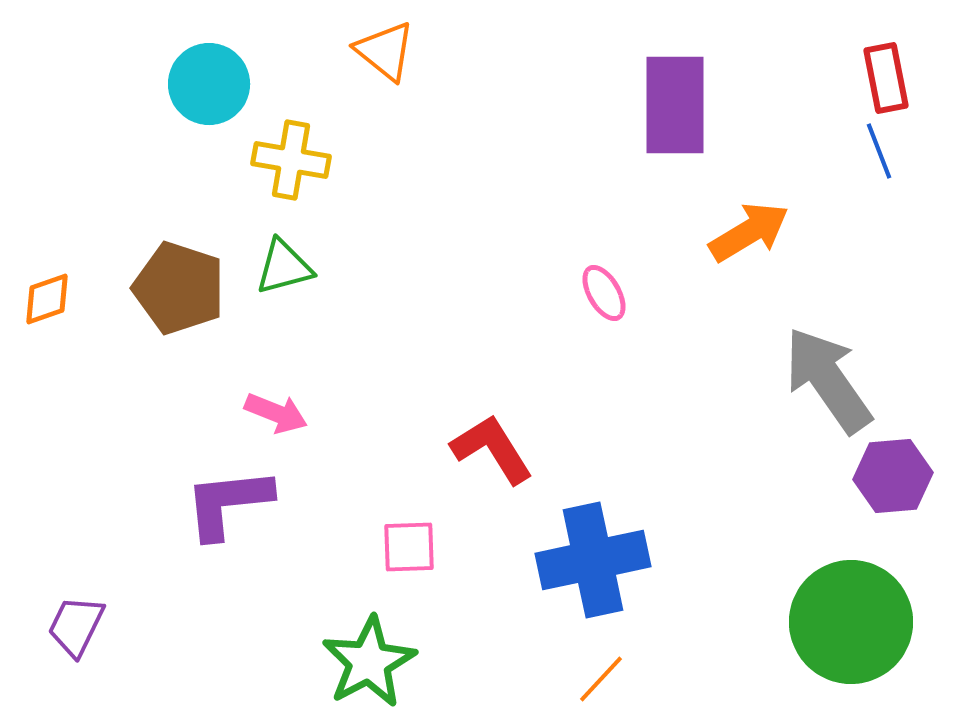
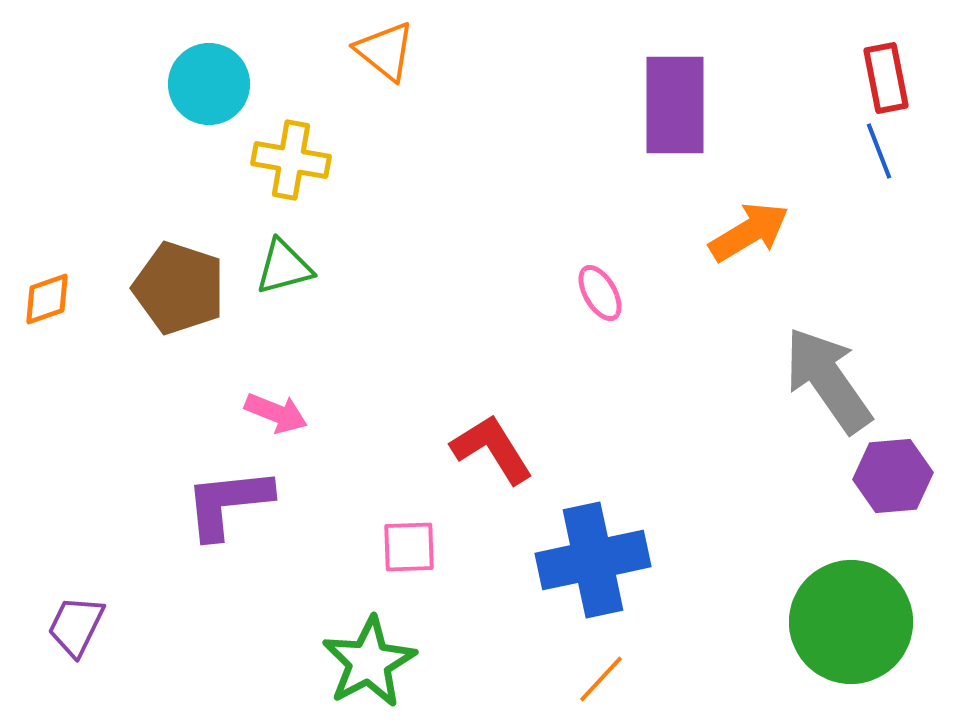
pink ellipse: moved 4 px left
